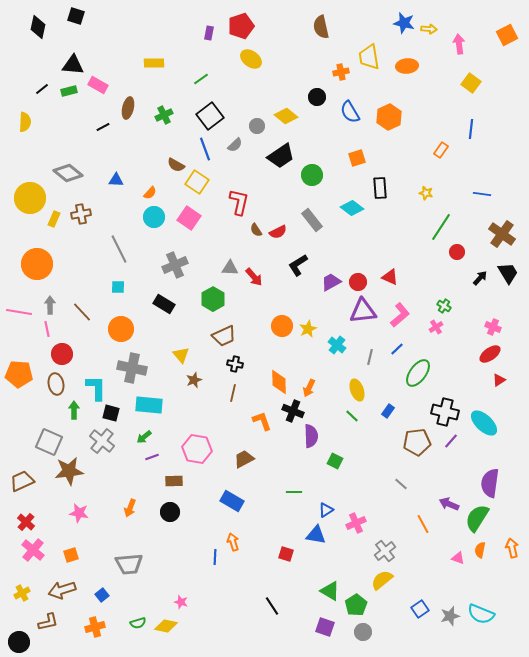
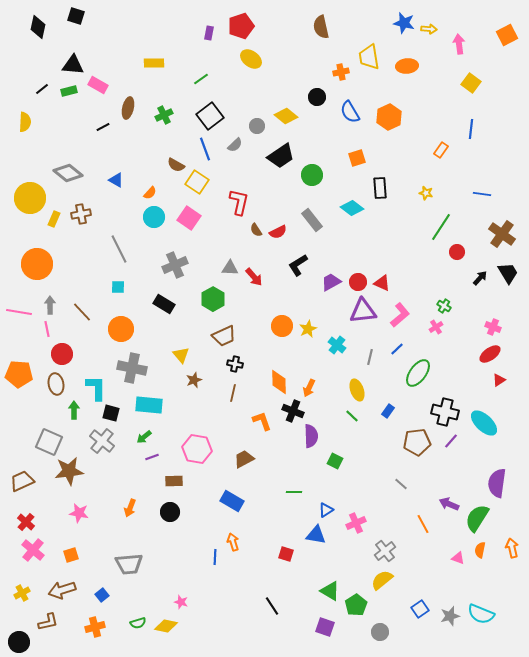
blue triangle at (116, 180): rotated 28 degrees clockwise
red triangle at (390, 277): moved 8 px left, 6 px down
purple semicircle at (490, 483): moved 7 px right
gray circle at (363, 632): moved 17 px right
